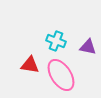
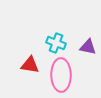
cyan cross: moved 2 px down
pink ellipse: rotated 32 degrees clockwise
